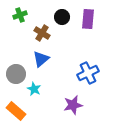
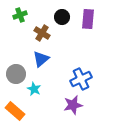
blue cross: moved 7 px left, 6 px down
orange rectangle: moved 1 px left
